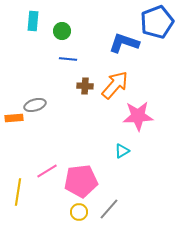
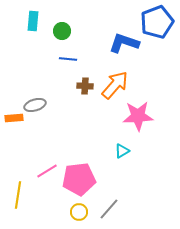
pink pentagon: moved 2 px left, 2 px up
yellow line: moved 3 px down
